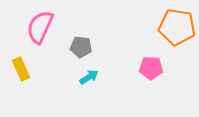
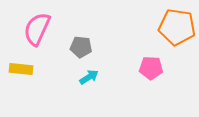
pink semicircle: moved 3 px left, 2 px down
yellow rectangle: rotated 60 degrees counterclockwise
